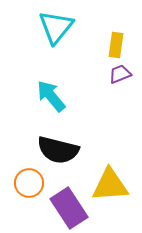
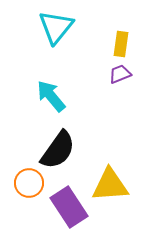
yellow rectangle: moved 5 px right, 1 px up
black semicircle: rotated 69 degrees counterclockwise
purple rectangle: moved 1 px up
